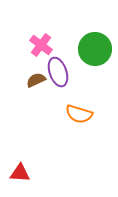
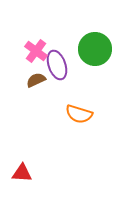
pink cross: moved 5 px left, 6 px down
purple ellipse: moved 1 px left, 7 px up
red triangle: moved 2 px right
